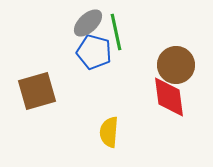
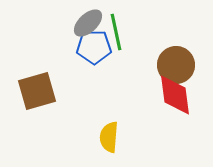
blue pentagon: moved 5 px up; rotated 16 degrees counterclockwise
red diamond: moved 6 px right, 2 px up
yellow semicircle: moved 5 px down
